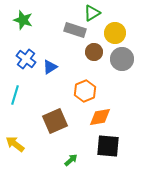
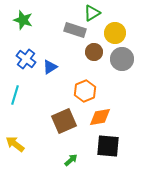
brown square: moved 9 px right
